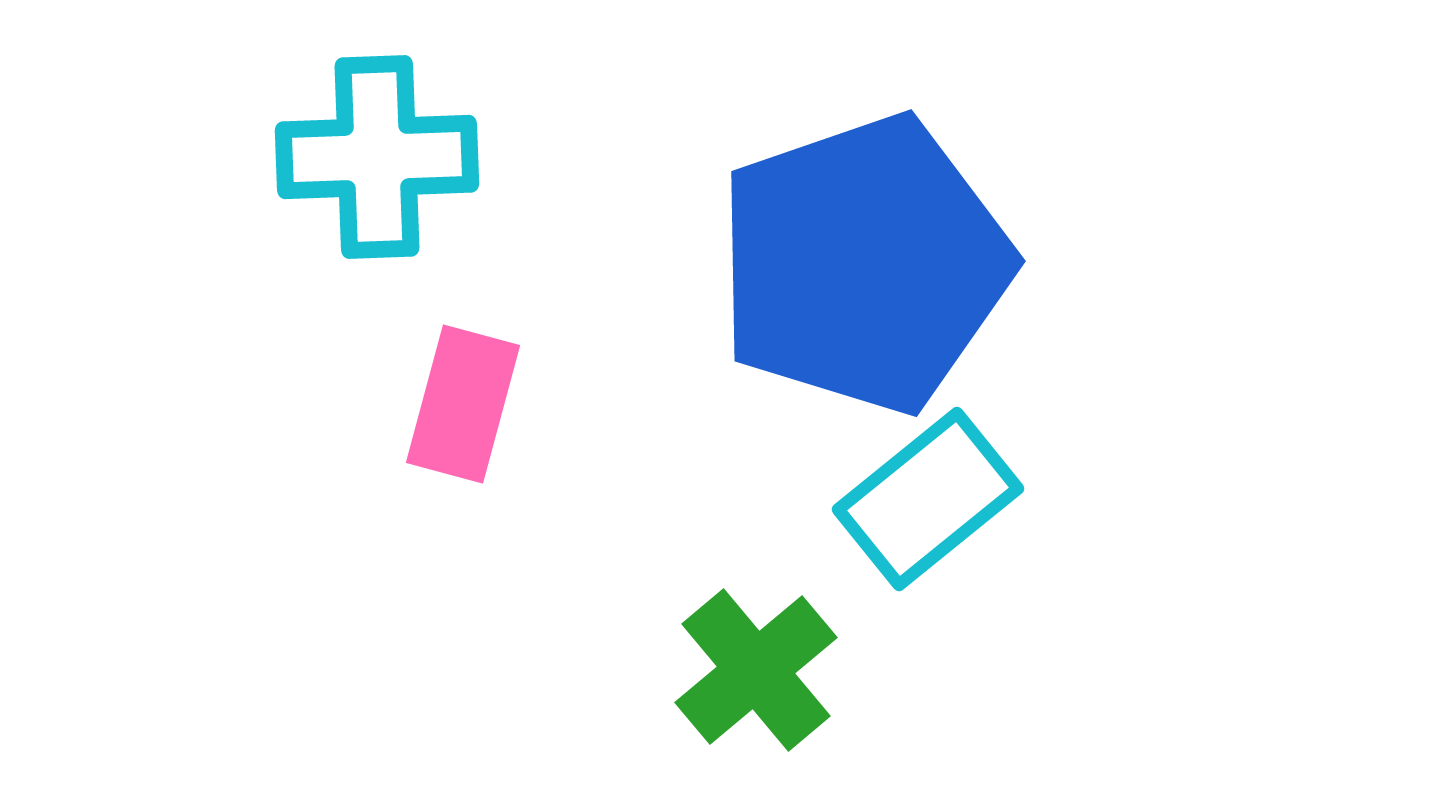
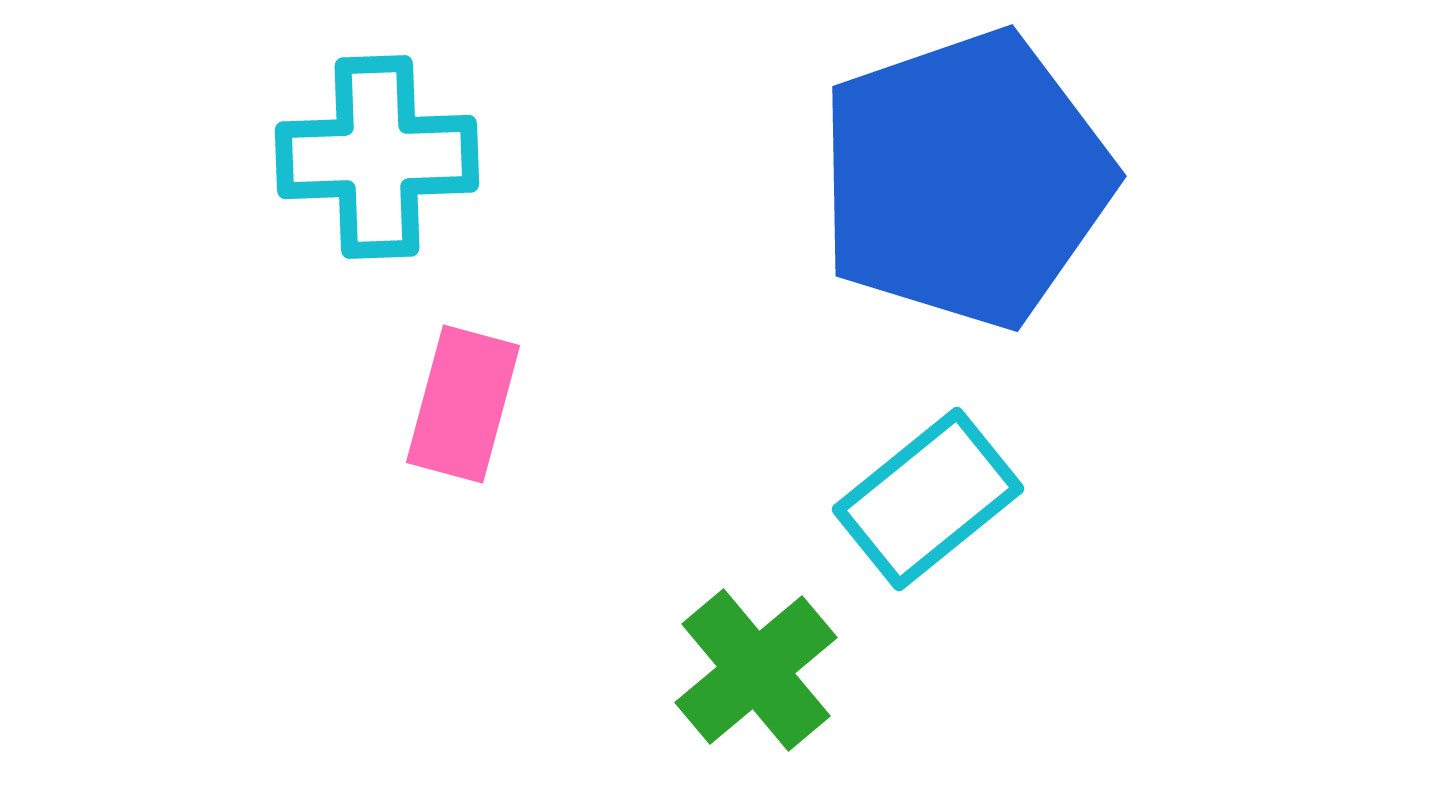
blue pentagon: moved 101 px right, 85 px up
